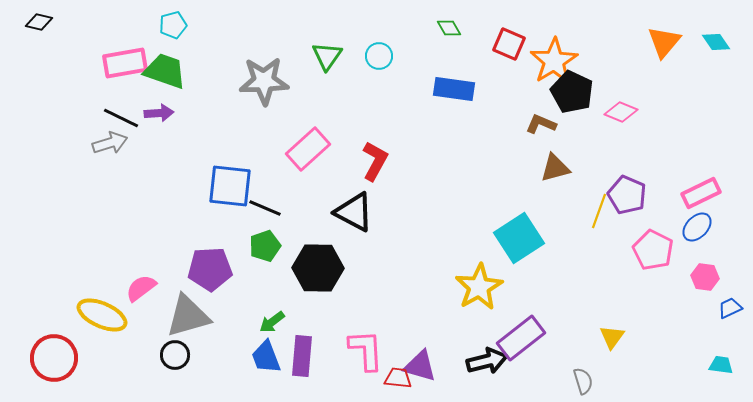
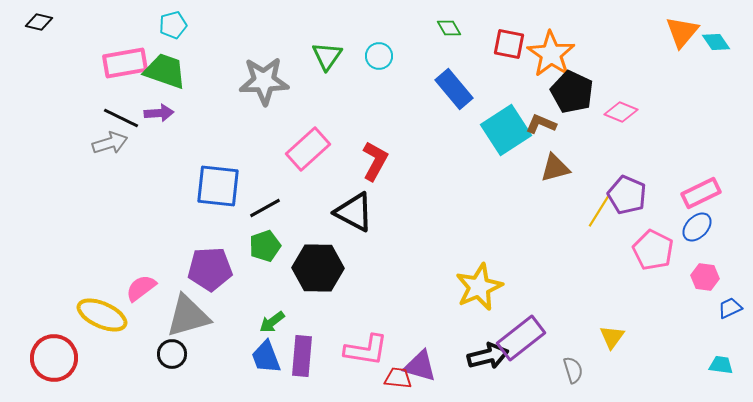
orange triangle at (664, 42): moved 18 px right, 10 px up
red square at (509, 44): rotated 12 degrees counterclockwise
orange star at (554, 61): moved 3 px left, 7 px up; rotated 6 degrees counterclockwise
blue rectangle at (454, 89): rotated 42 degrees clockwise
blue square at (230, 186): moved 12 px left
black line at (265, 208): rotated 52 degrees counterclockwise
yellow line at (599, 211): rotated 12 degrees clockwise
cyan square at (519, 238): moved 13 px left, 108 px up
yellow star at (479, 287): rotated 6 degrees clockwise
pink L-shape at (366, 350): rotated 102 degrees clockwise
black circle at (175, 355): moved 3 px left, 1 px up
black arrow at (487, 361): moved 1 px right, 5 px up
gray semicircle at (583, 381): moved 10 px left, 11 px up
